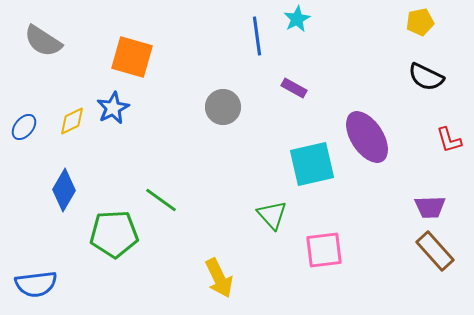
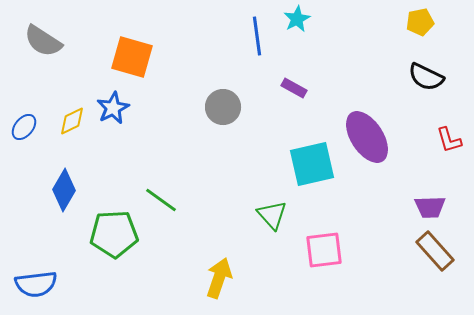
yellow arrow: rotated 135 degrees counterclockwise
